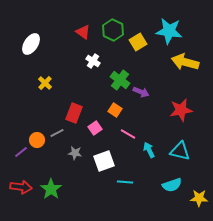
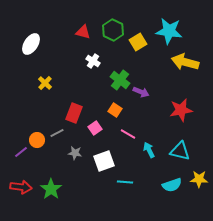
red triangle: rotated 21 degrees counterclockwise
yellow star: moved 19 px up
